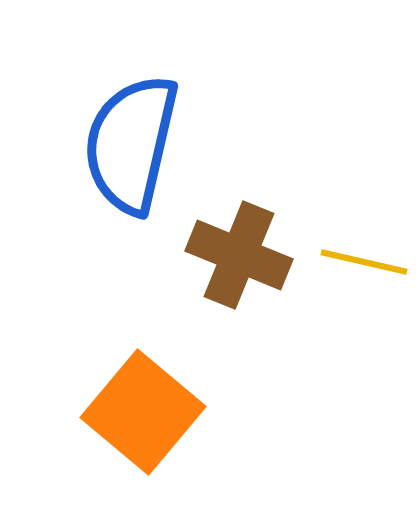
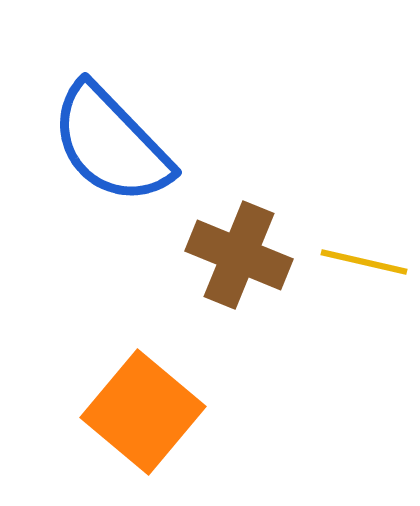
blue semicircle: moved 20 px left; rotated 57 degrees counterclockwise
